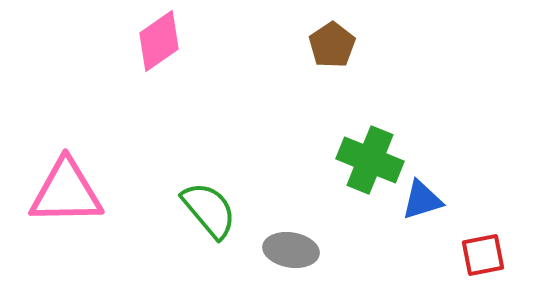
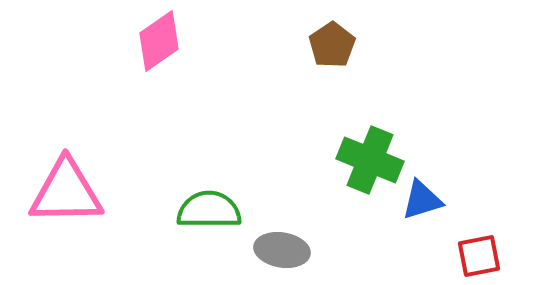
green semicircle: rotated 50 degrees counterclockwise
gray ellipse: moved 9 px left
red square: moved 4 px left, 1 px down
